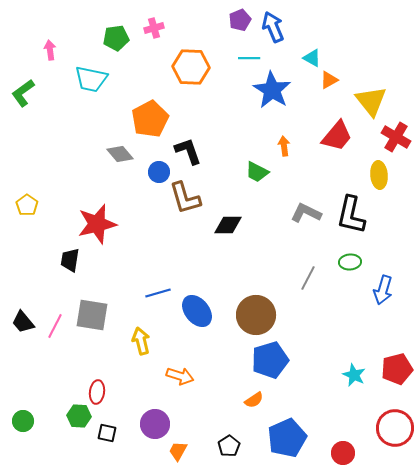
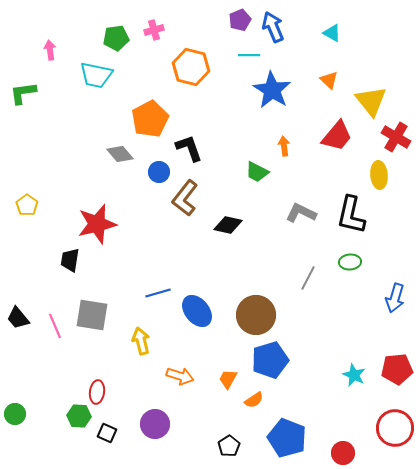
pink cross at (154, 28): moved 2 px down
cyan line at (249, 58): moved 3 px up
cyan triangle at (312, 58): moved 20 px right, 25 px up
orange hexagon at (191, 67): rotated 12 degrees clockwise
cyan trapezoid at (91, 79): moved 5 px right, 4 px up
orange triangle at (329, 80): rotated 48 degrees counterclockwise
green L-shape at (23, 93): rotated 28 degrees clockwise
black L-shape at (188, 151): moved 1 px right, 3 px up
brown L-shape at (185, 198): rotated 54 degrees clockwise
gray L-shape at (306, 213): moved 5 px left
black diamond at (228, 225): rotated 12 degrees clockwise
blue arrow at (383, 290): moved 12 px right, 8 px down
black trapezoid at (23, 322): moved 5 px left, 4 px up
pink line at (55, 326): rotated 50 degrees counterclockwise
red pentagon at (397, 369): rotated 8 degrees clockwise
green circle at (23, 421): moved 8 px left, 7 px up
black square at (107, 433): rotated 12 degrees clockwise
blue pentagon at (287, 438): rotated 27 degrees counterclockwise
orange trapezoid at (178, 451): moved 50 px right, 72 px up
